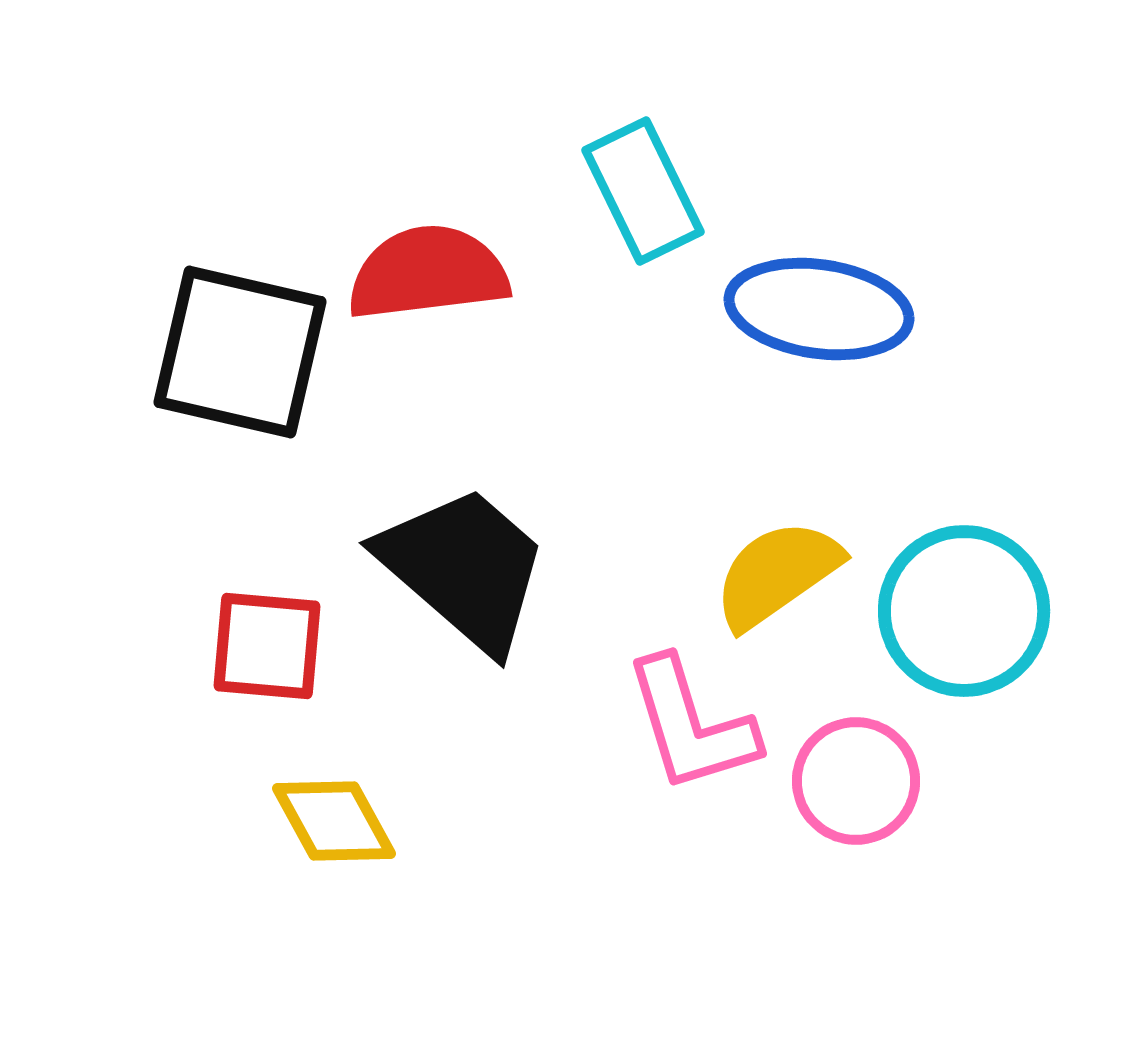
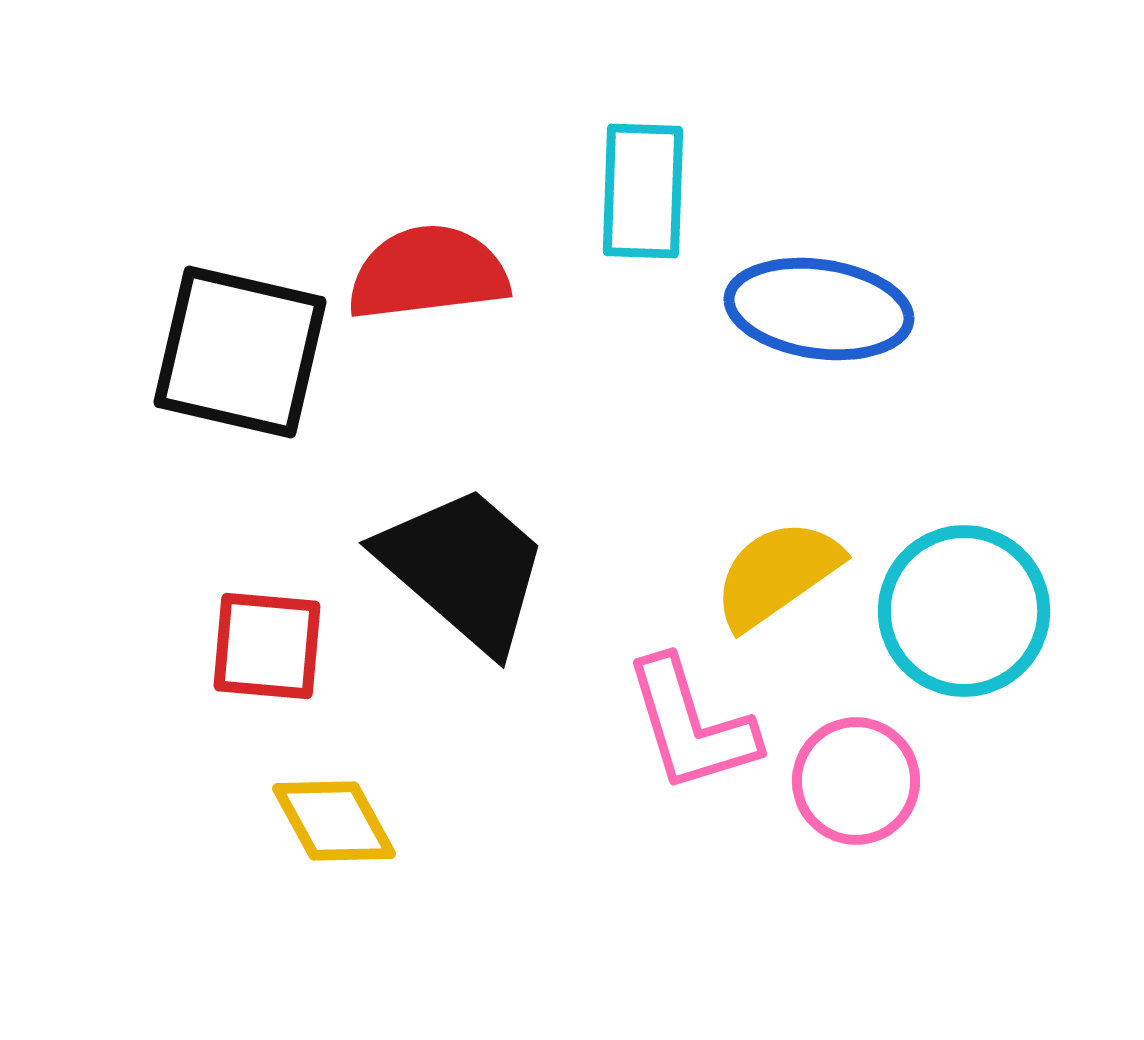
cyan rectangle: rotated 28 degrees clockwise
